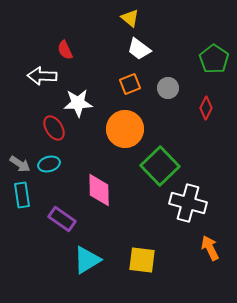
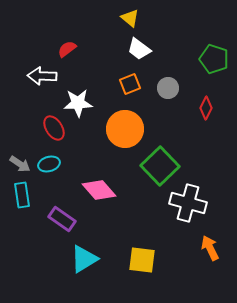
red semicircle: moved 2 px right, 1 px up; rotated 78 degrees clockwise
green pentagon: rotated 16 degrees counterclockwise
pink diamond: rotated 40 degrees counterclockwise
cyan triangle: moved 3 px left, 1 px up
